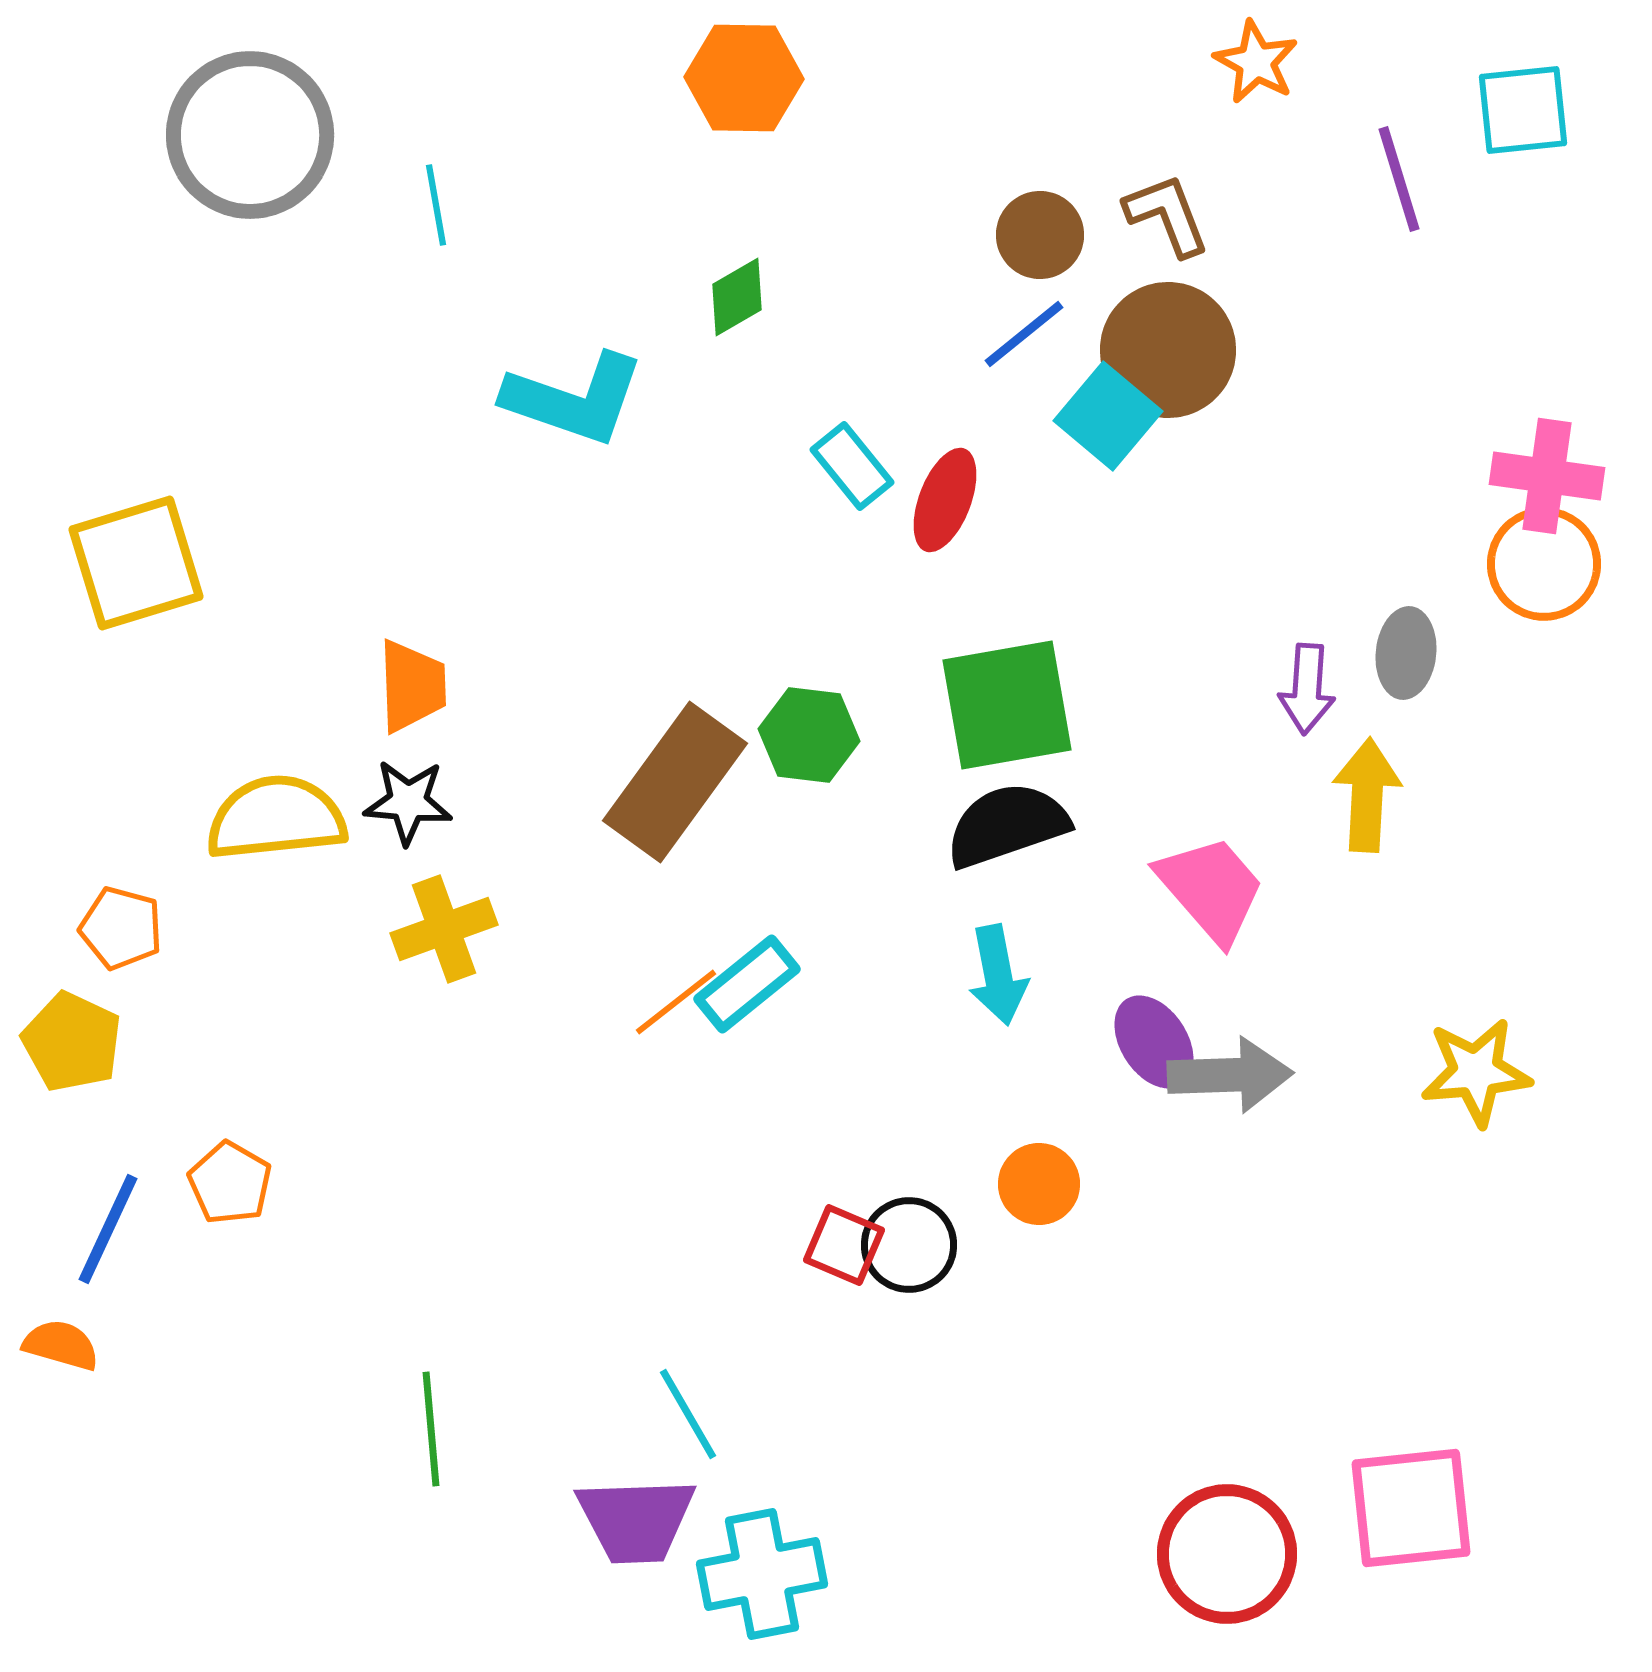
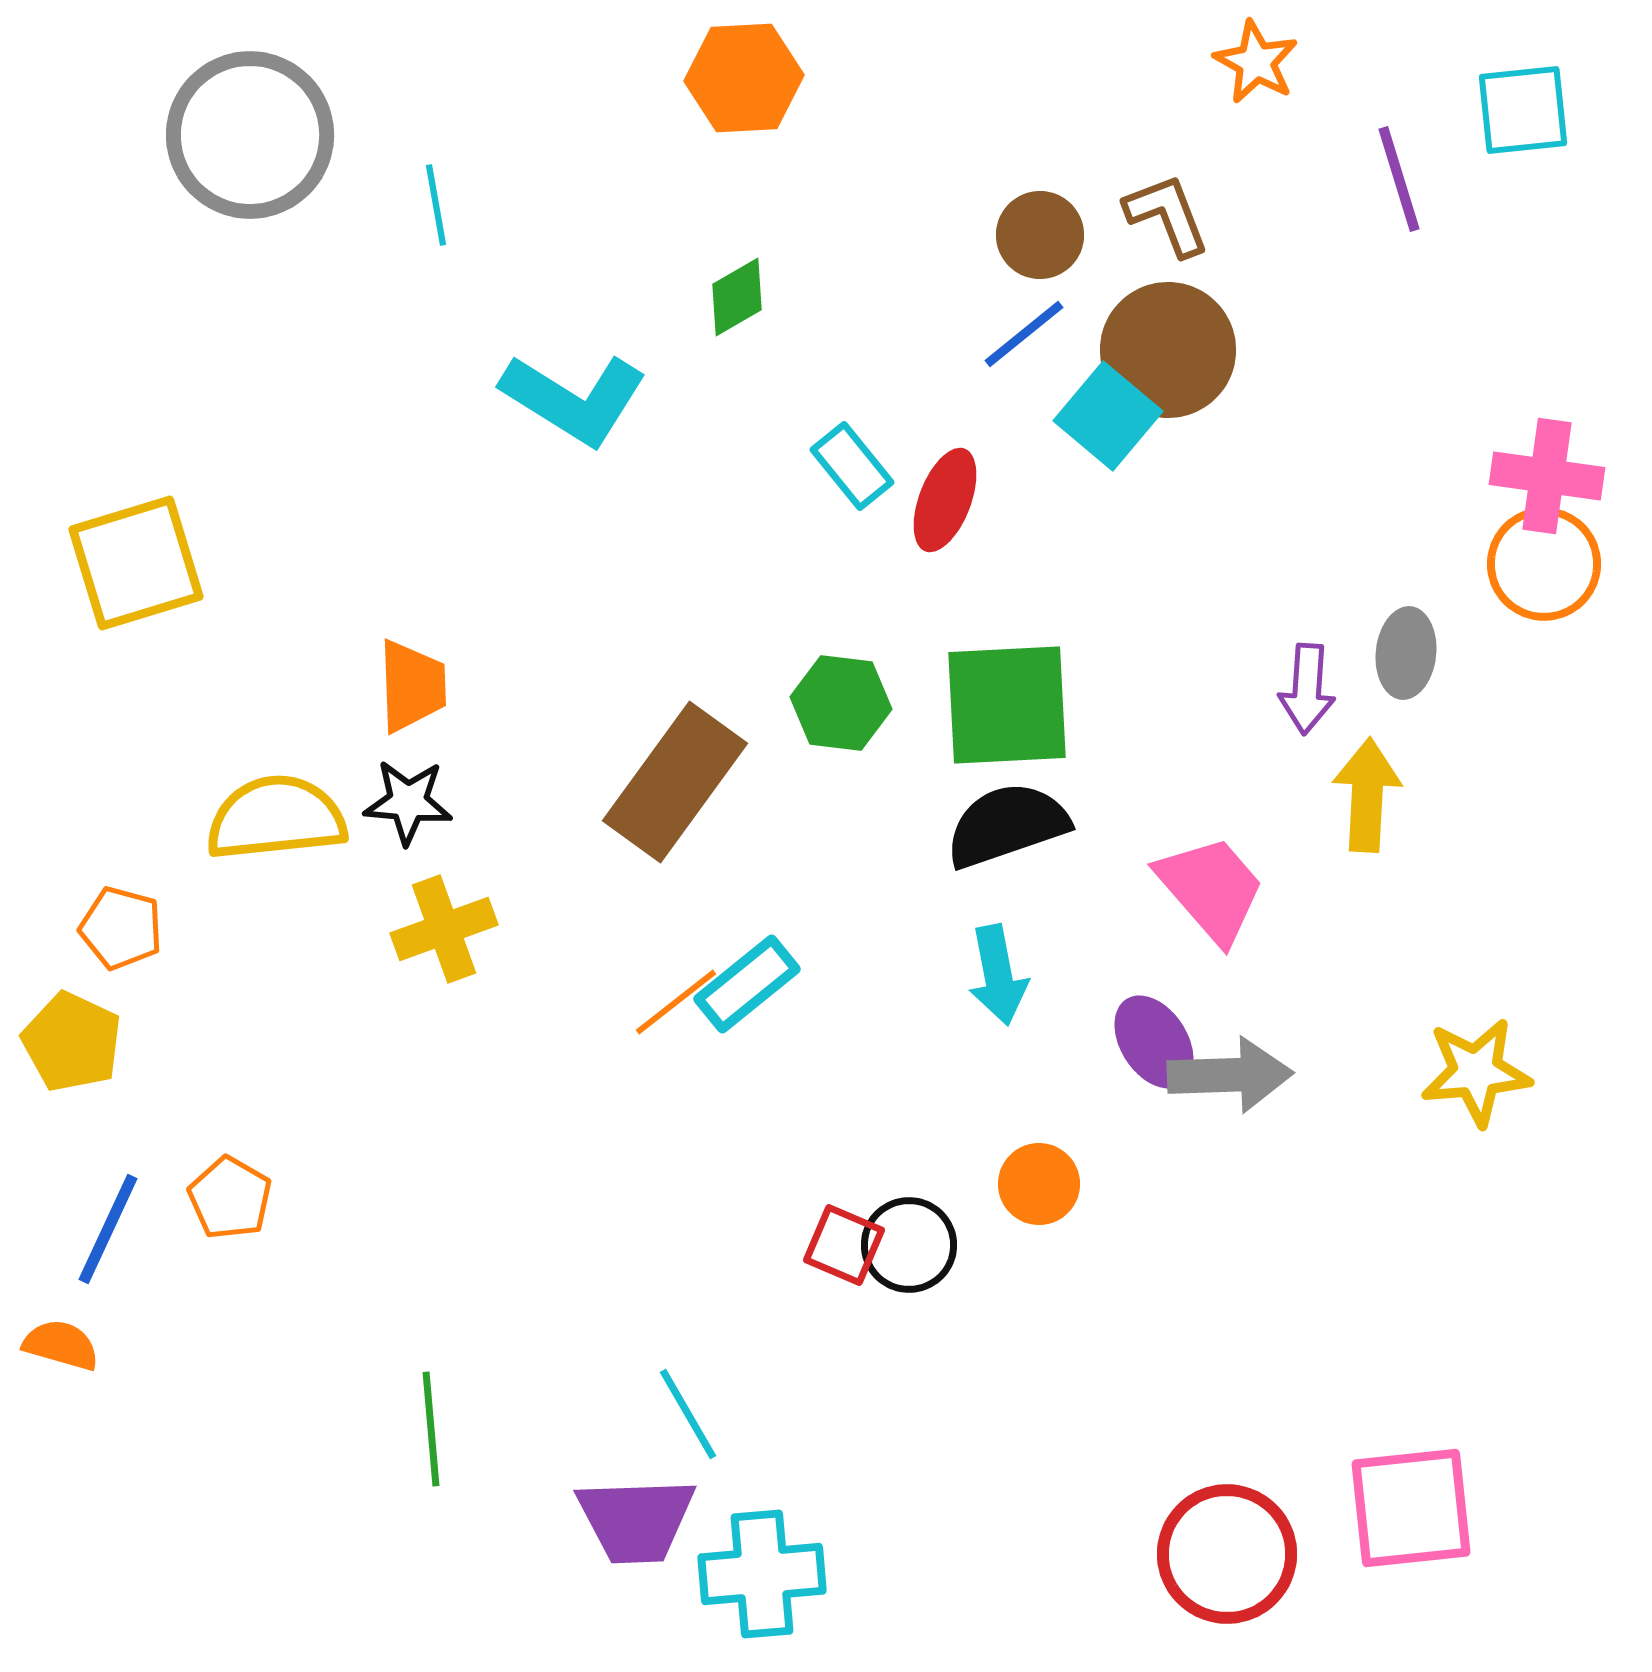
orange hexagon at (744, 78): rotated 4 degrees counterclockwise
cyan L-shape at (574, 399): rotated 13 degrees clockwise
green square at (1007, 705): rotated 7 degrees clockwise
green hexagon at (809, 735): moved 32 px right, 32 px up
orange pentagon at (230, 1183): moved 15 px down
cyan cross at (762, 1574): rotated 6 degrees clockwise
